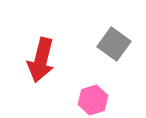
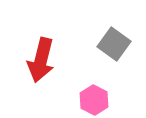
pink hexagon: moved 1 px right; rotated 16 degrees counterclockwise
